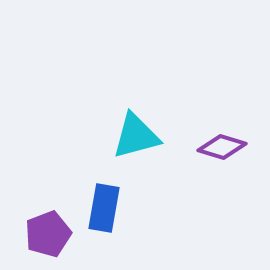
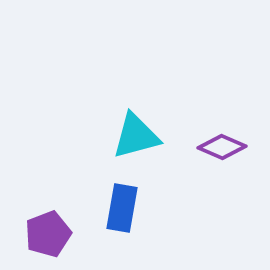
purple diamond: rotated 6 degrees clockwise
blue rectangle: moved 18 px right
